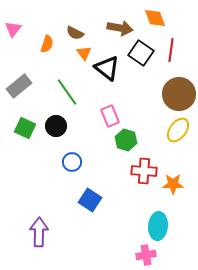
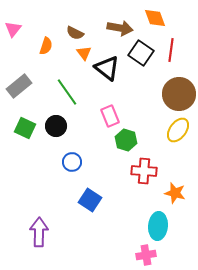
orange semicircle: moved 1 px left, 2 px down
orange star: moved 2 px right, 9 px down; rotated 15 degrees clockwise
